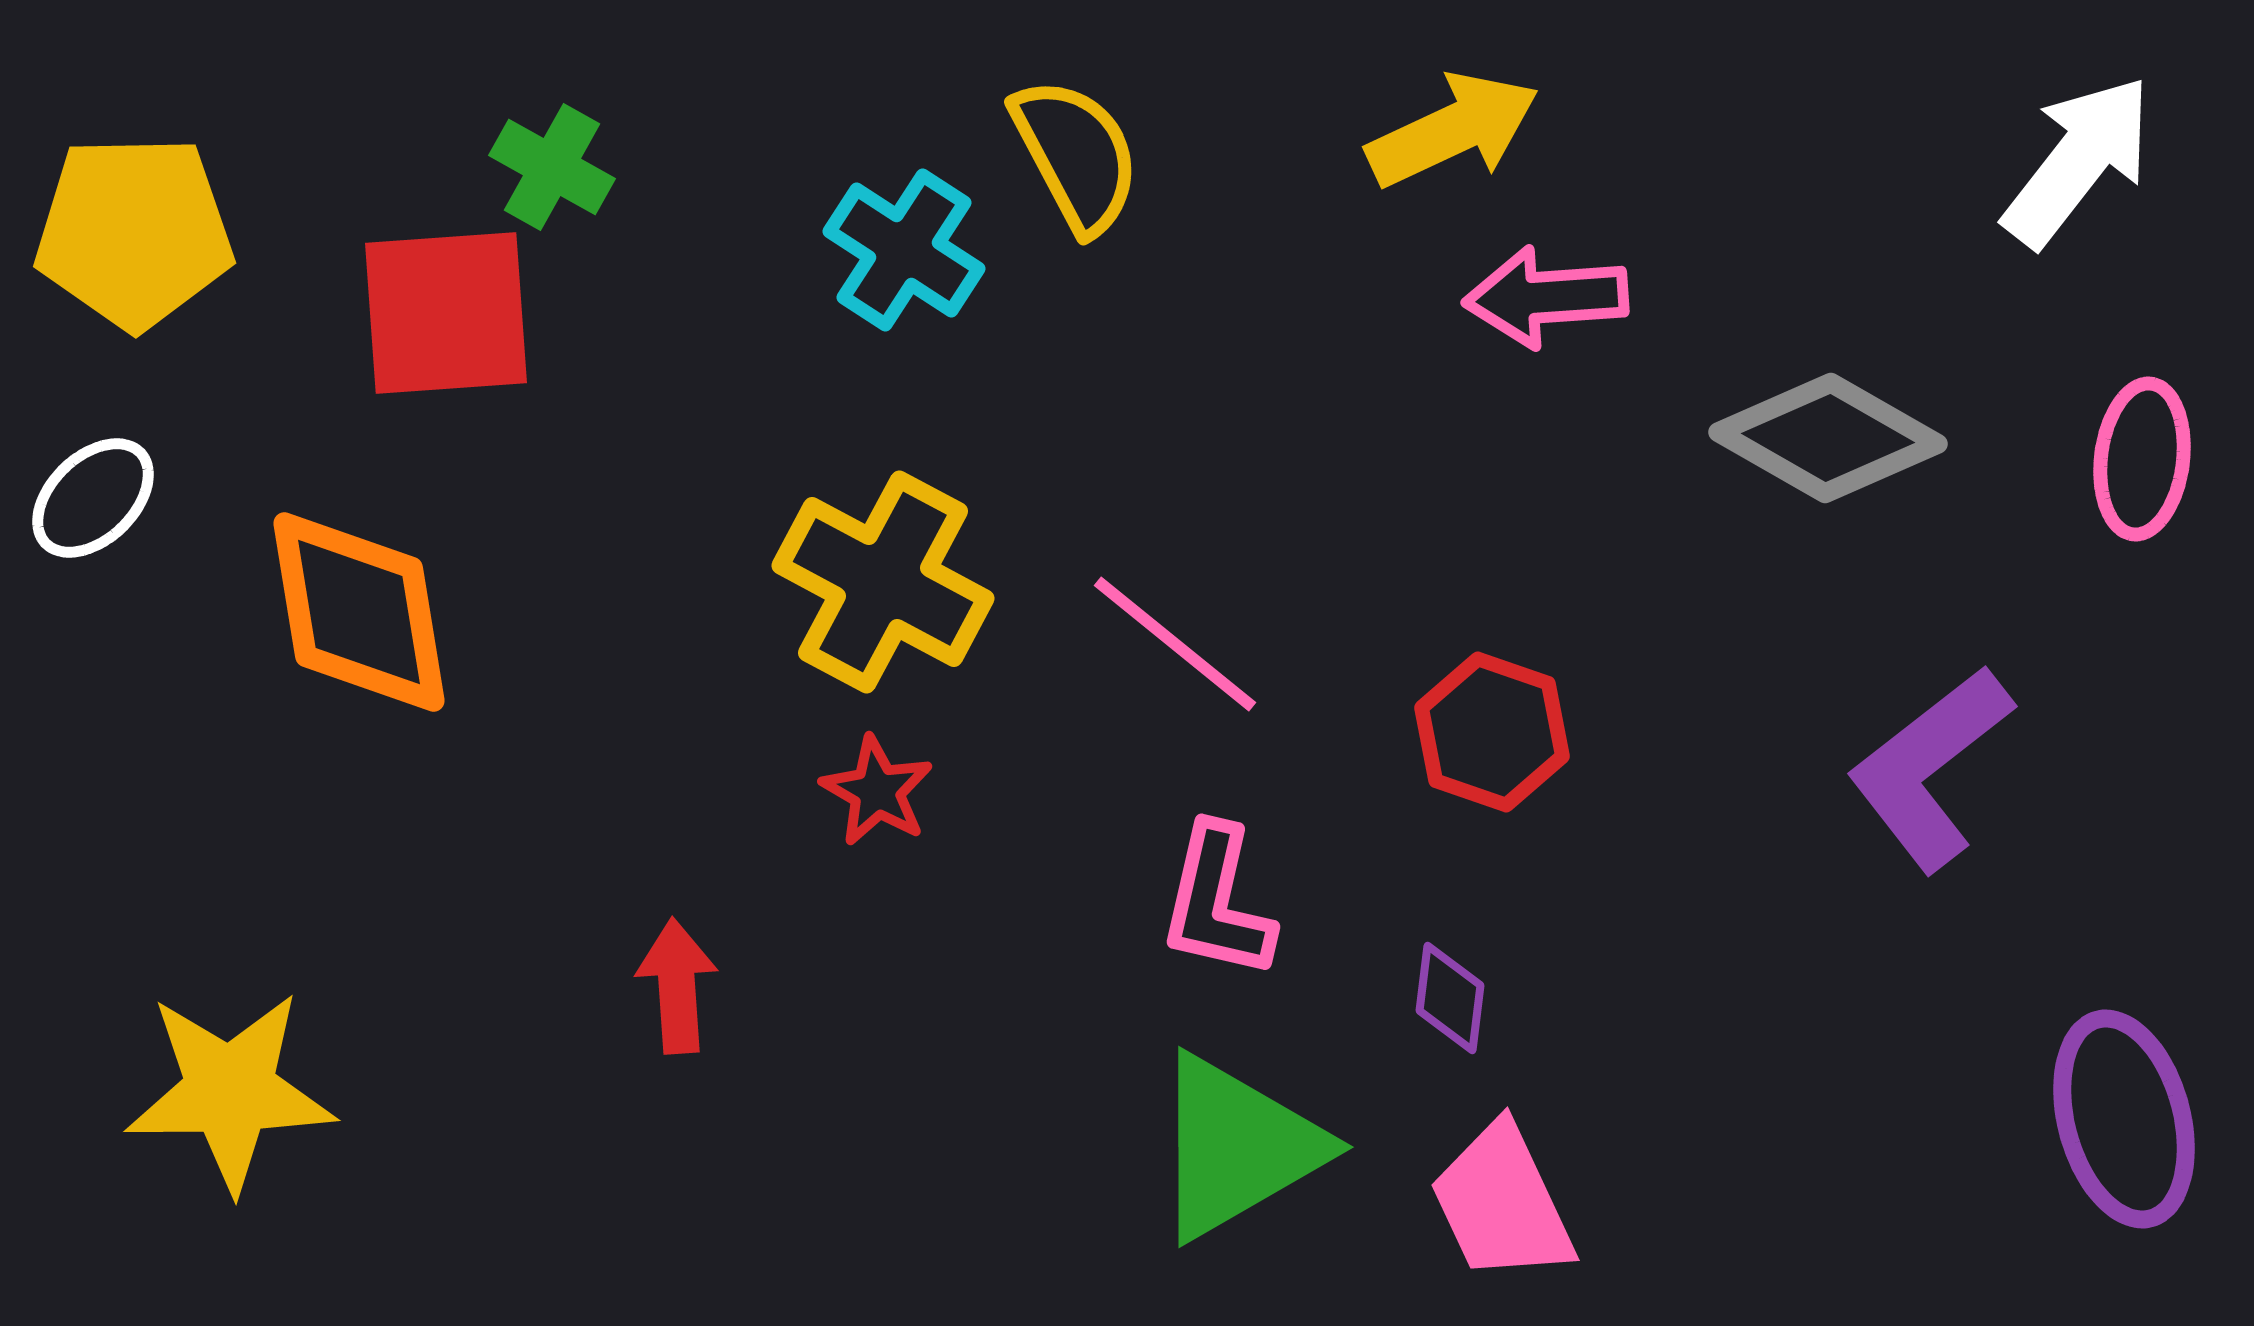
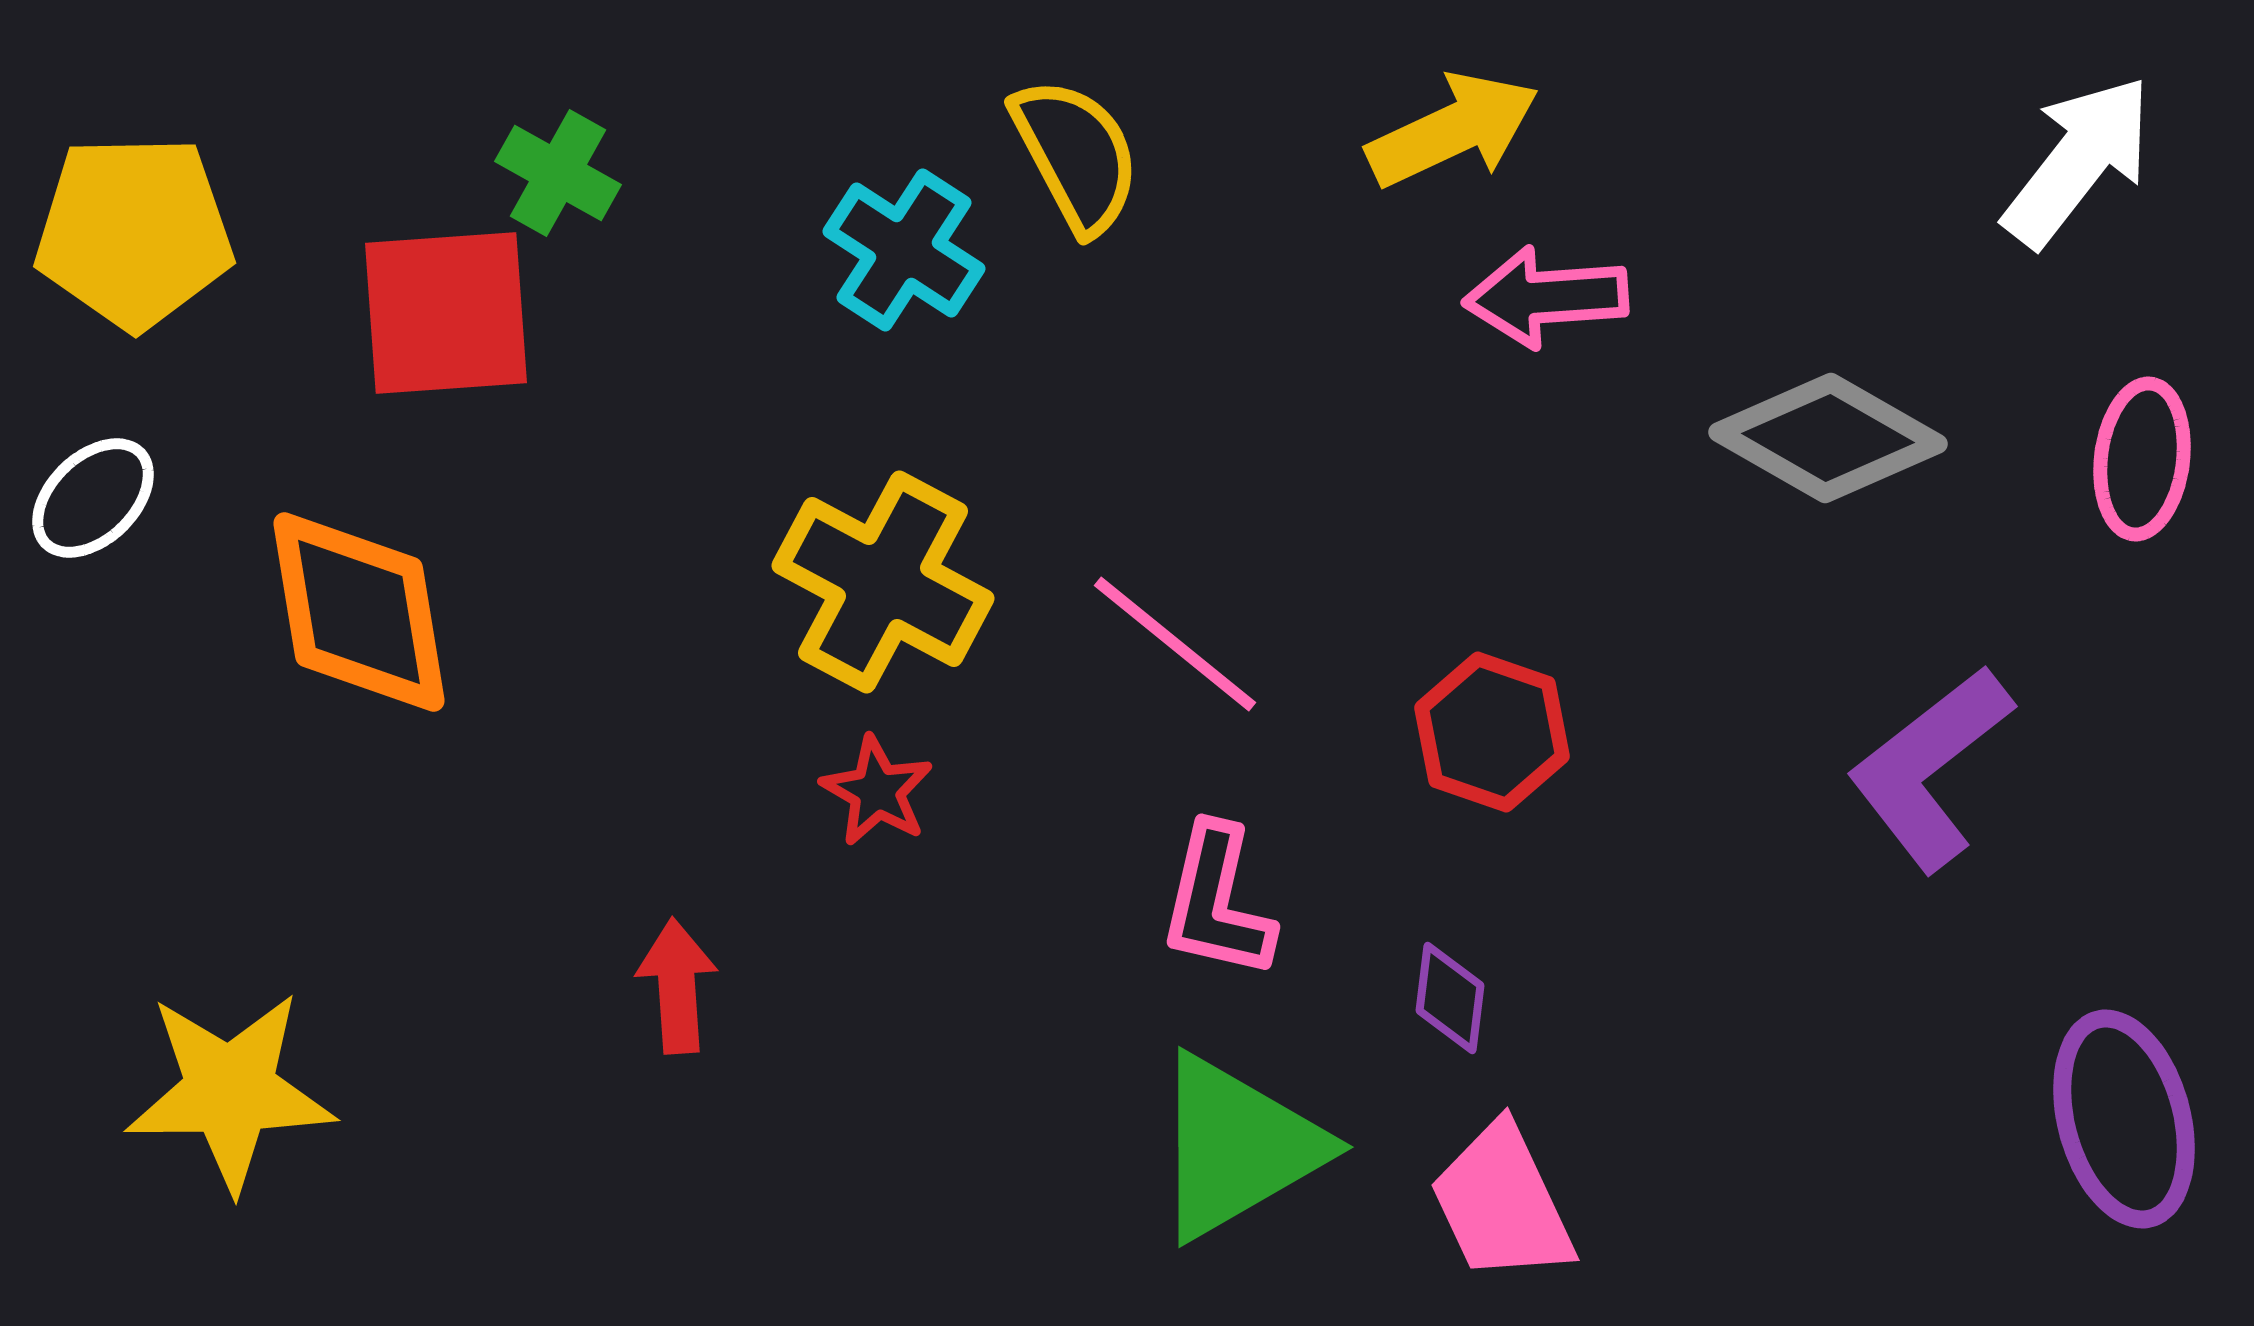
green cross: moved 6 px right, 6 px down
